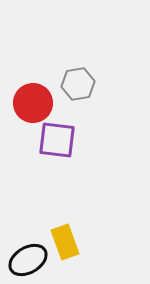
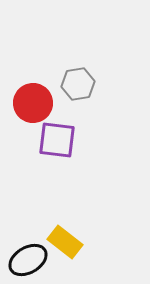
yellow rectangle: rotated 32 degrees counterclockwise
